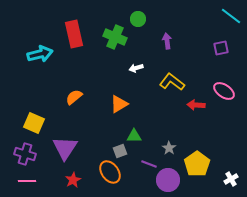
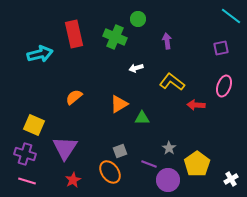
pink ellipse: moved 5 px up; rotated 75 degrees clockwise
yellow square: moved 2 px down
green triangle: moved 8 px right, 18 px up
pink line: rotated 18 degrees clockwise
